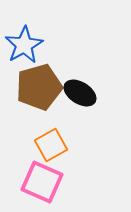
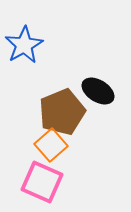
brown pentagon: moved 23 px right, 25 px down; rotated 6 degrees counterclockwise
black ellipse: moved 18 px right, 2 px up
orange square: rotated 12 degrees counterclockwise
